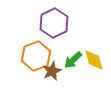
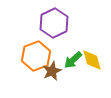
yellow diamond: moved 2 px left
